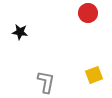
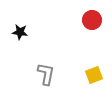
red circle: moved 4 px right, 7 px down
gray L-shape: moved 8 px up
